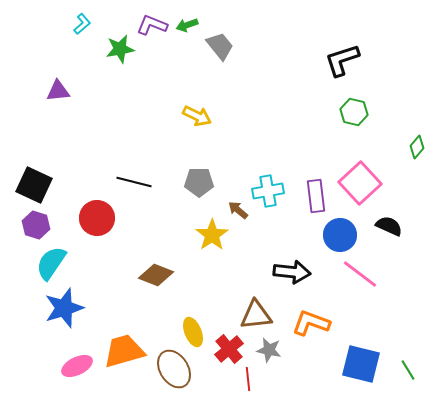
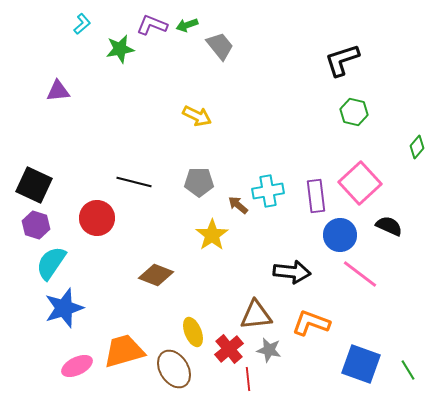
brown arrow: moved 5 px up
blue square: rotated 6 degrees clockwise
